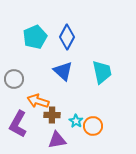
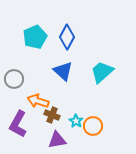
cyan trapezoid: rotated 120 degrees counterclockwise
brown cross: rotated 21 degrees clockwise
